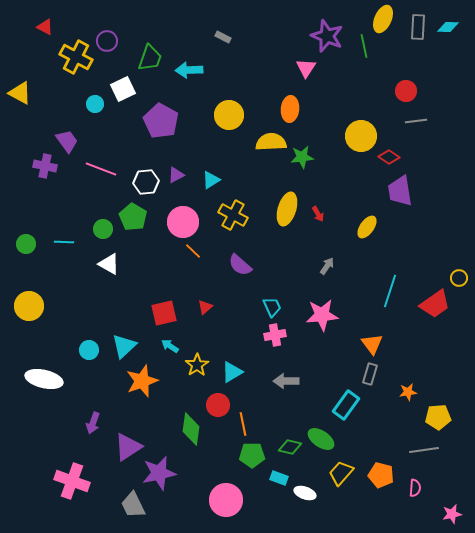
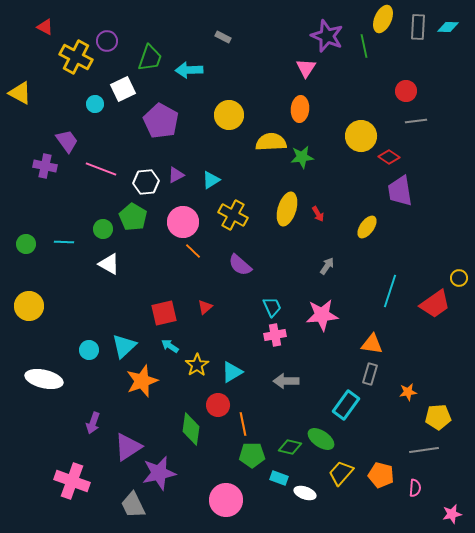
orange ellipse at (290, 109): moved 10 px right
orange triangle at (372, 344): rotated 45 degrees counterclockwise
